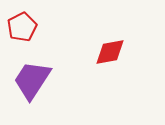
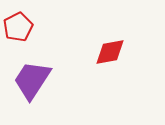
red pentagon: moved 4 px left
